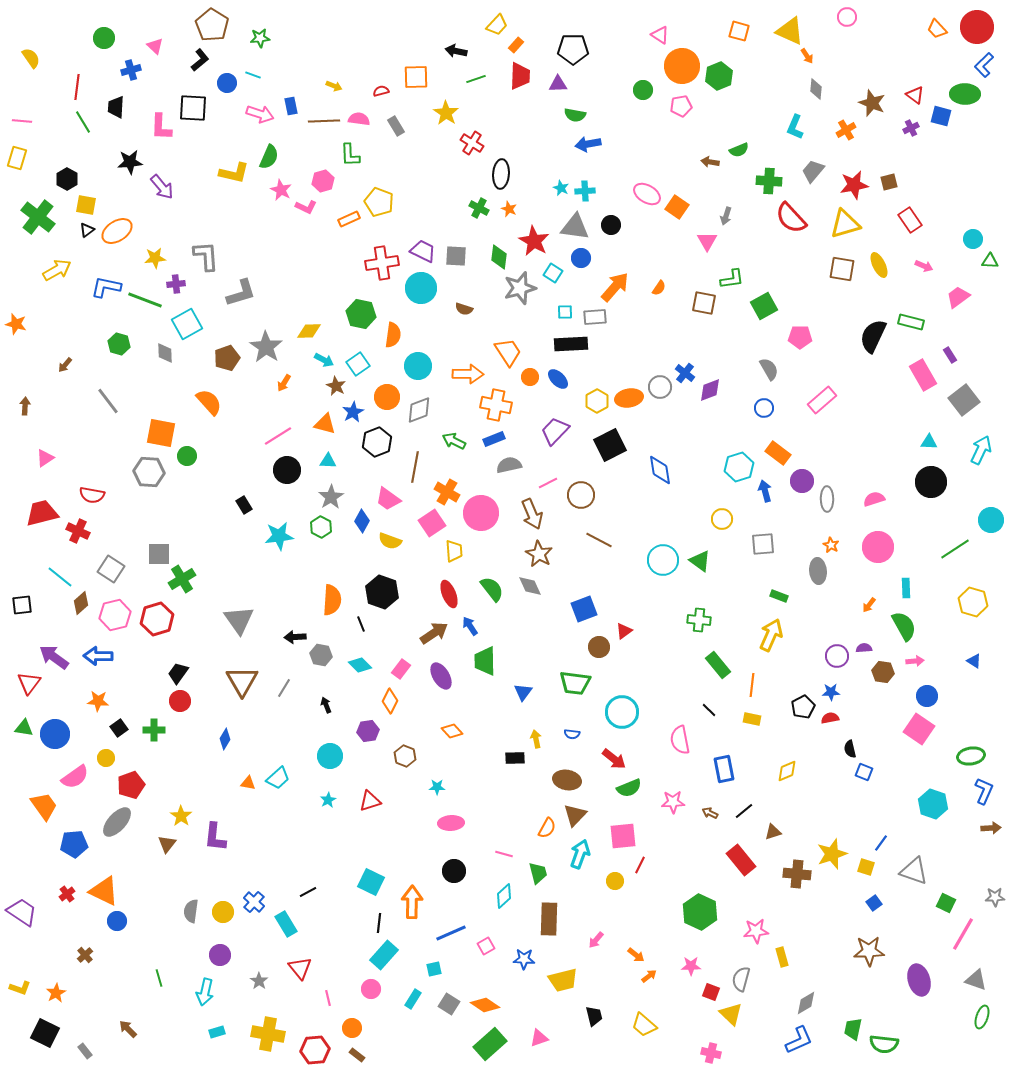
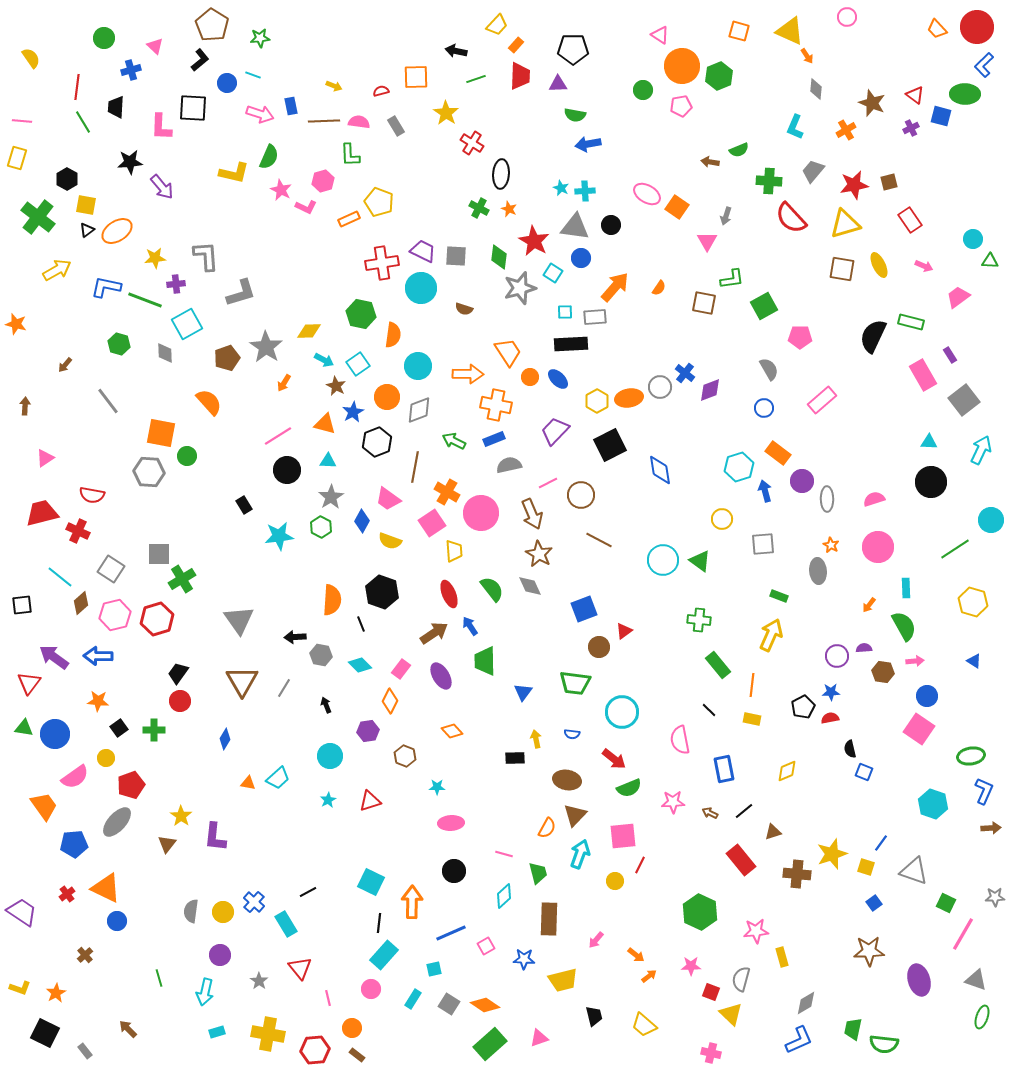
pink semicircle at (359, 119): moved 3 px down
orange triangle at (104, 891): moved 2 px right, 3 px up
